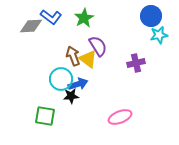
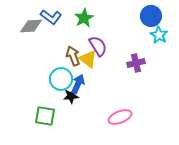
cyan star: rotated 30 degrees counterclockwise
blue arrow: rotated 48 degrees counterclockwise
